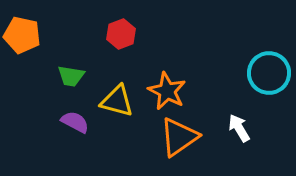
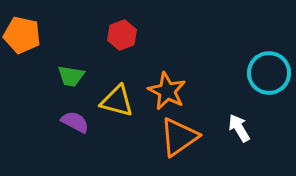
red hexagon: moved 1 px right, 1 px down
